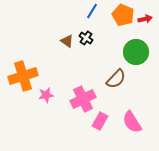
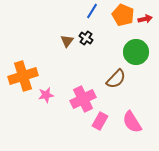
brown triangle: rotated 32 degrees clockwise
